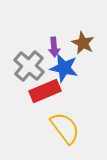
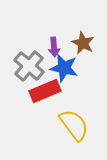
yellow semicircle: moved 9 px right, 3 px up
